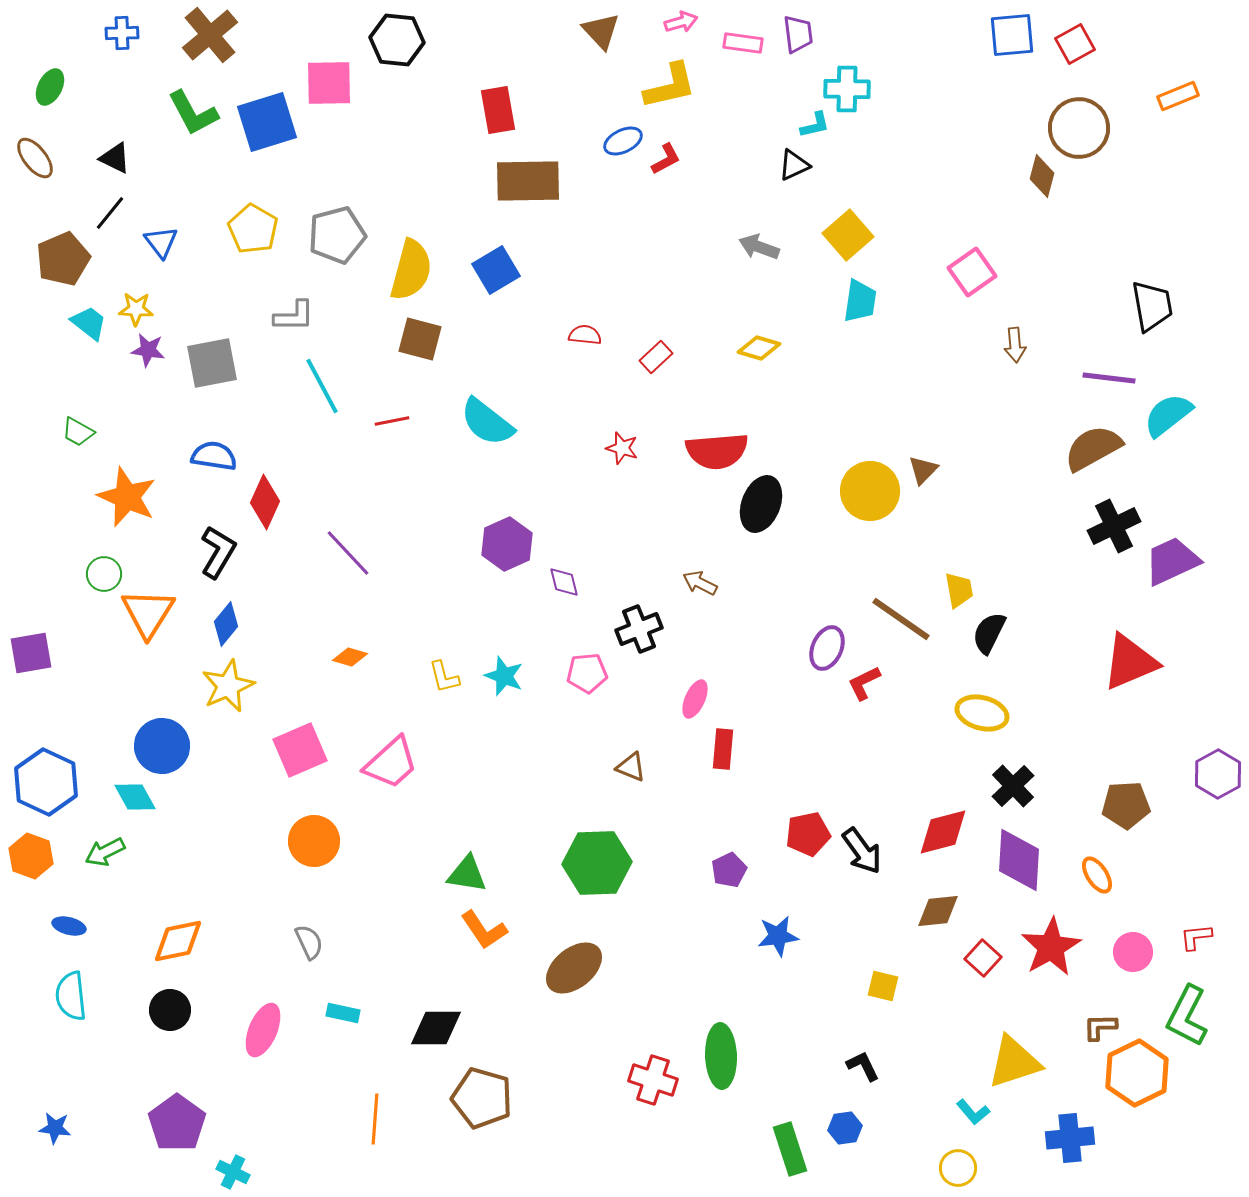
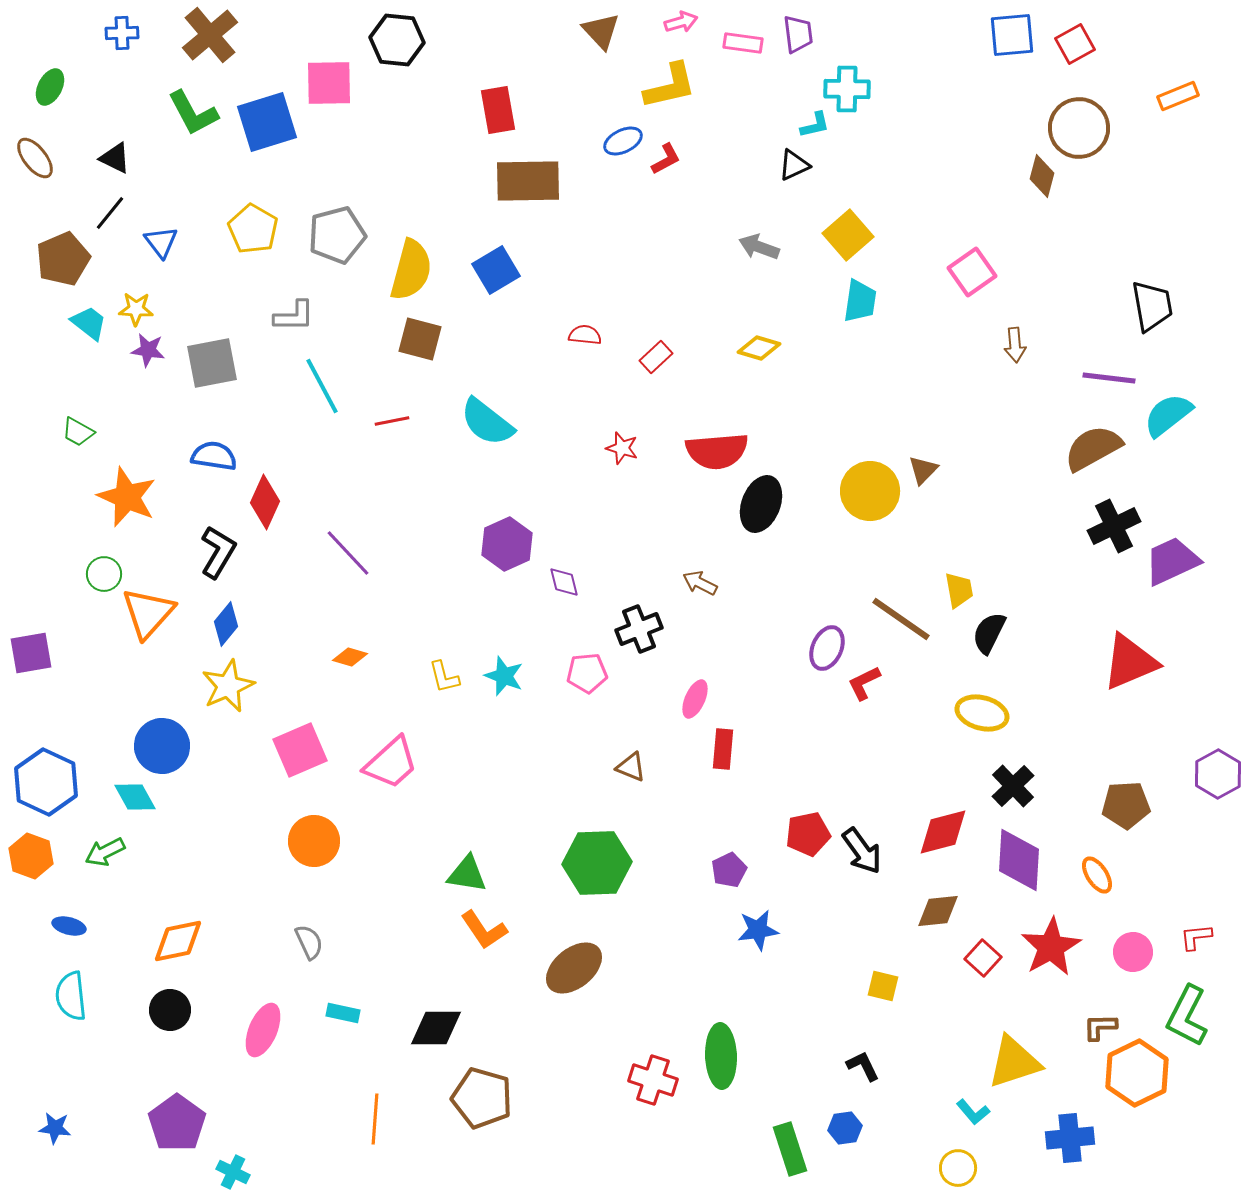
orange triangle at (148, 613): rotated 10 degrees clockwise
blue star at (778, 936): moved 20 px left, 6 px up
